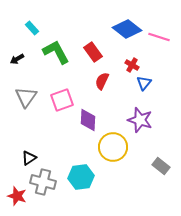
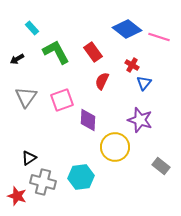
yellow circle: moved 2 px right
